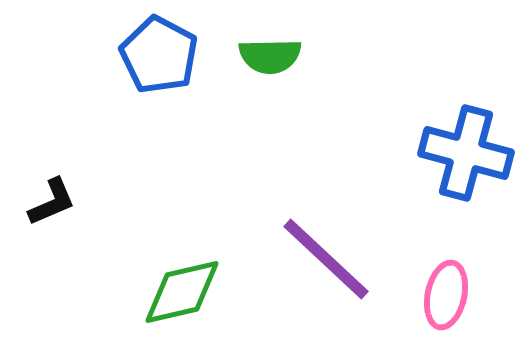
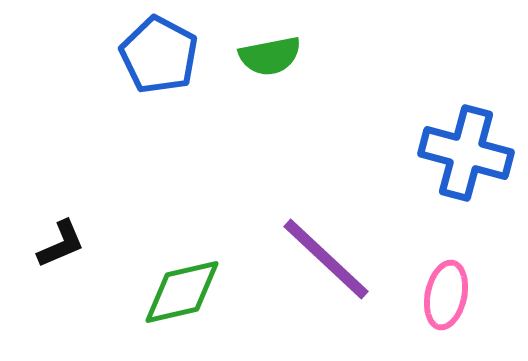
green semicircle: rotated 10 degrees counterclockwise
black L-shape: moved 9 px right, 42 px down
